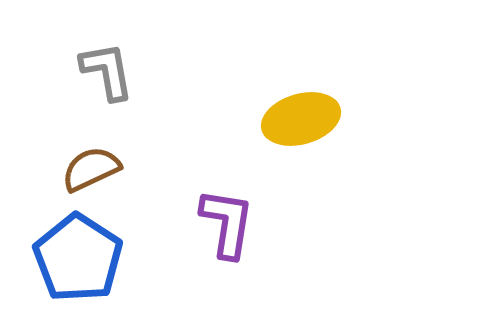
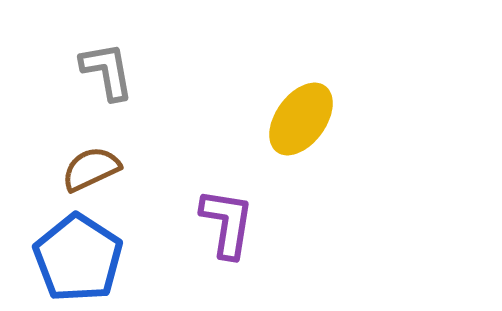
yellow ellipse: rotated 38 degrees counterclockwise
